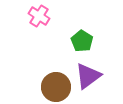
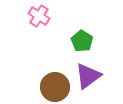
brown circle: moved 1 px left
